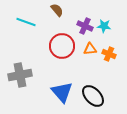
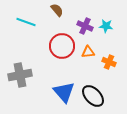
cyan star: moved 2 px right
orange triangle: moved 2 px left, 3 px down
orange cross: moved 8 px down
blue triangle: moved 2 px right
